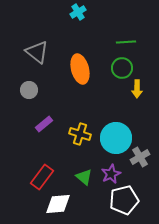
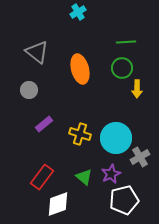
white diamond: rotated 16 degrees counterclockwise
